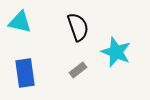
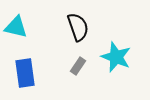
cyan triangle: moved 4 px left, 5 px down
cyan star: moved 5 px down
gray rectangle: moved 4 px up; rotated 18 degrees counterclockwise
